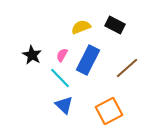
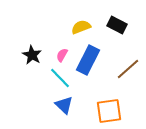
black rectangle: moved 2 px right
brown line: moved 1 px right, 1 px down
orange square: rotated 20 degrees clockwise
